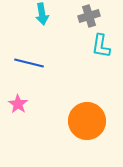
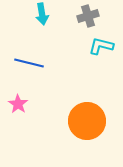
gray cross: moved 1 px left
cyan L-shape: rotated 95 degrees clockwise
